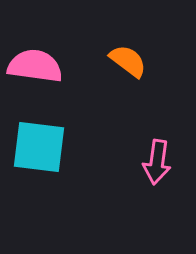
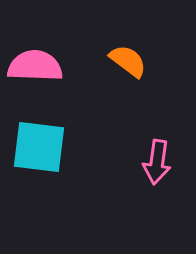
pink semicircle: rotated 6 degrees counterclockwise
